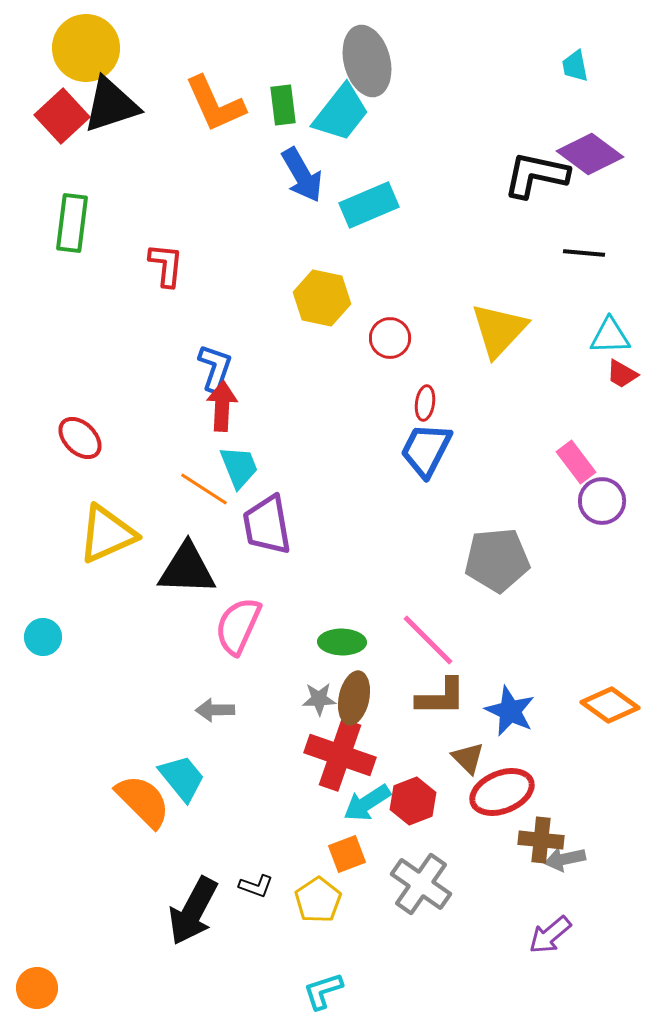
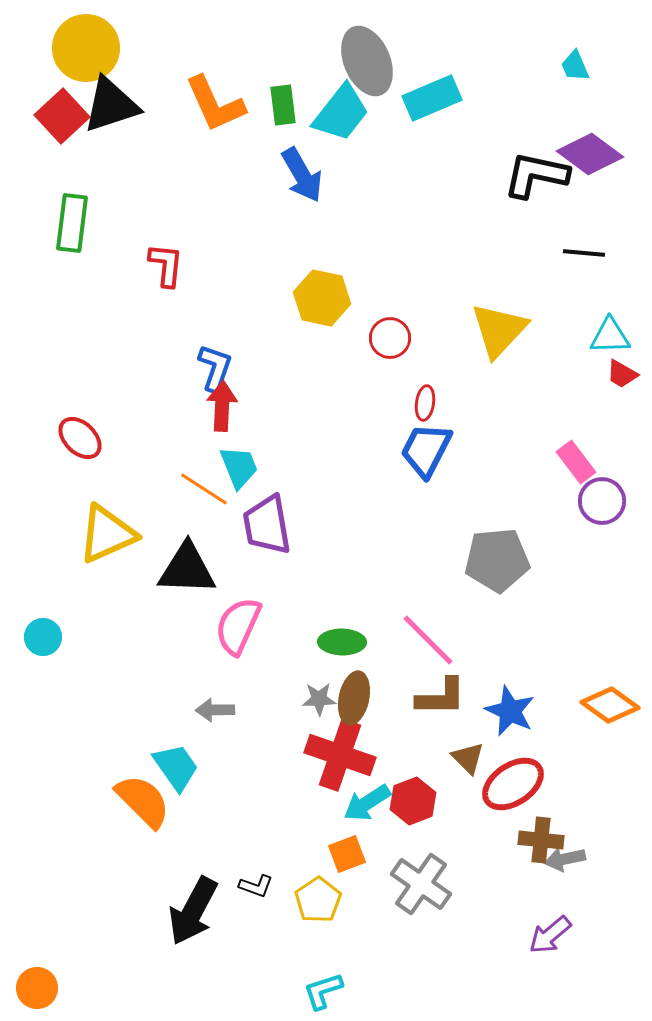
gray ellipse at (367, 61): rotated 8 degrees counterclockwise
cyan trapezoid at (575, 66): rotated 12 degrees counterclockwise
cyan rectangle at (369, 205): moved 63 px right, 107 px up
cyan trapezoid at (182, 778): moved 6 px left, 11 px up; rotated 4 degrees clockwise
red ellipse at (502, 792): moved 11 px right, 8 px up; rotated 12 degrees counterclockwise
